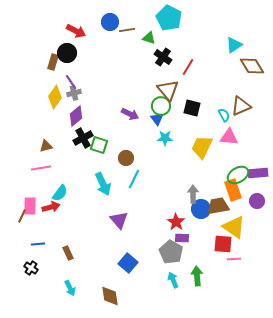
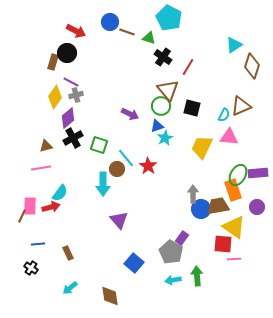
brown line at (127, 30): moved 2 px down; rotated 28 degrees clockwise
brown diamond at (252, 66): rotated 50 degrees clockwise
purple line at (71, 82): rotated 28 degrees counterclockwise
gray cross at (74, 93): moved 2 px right, 2 px down
cyan semicircle at (224, 115): rotated 56 degrees clockwise
purple diamond at (76, 116): moved 8 px left, 2 px down
blue triangle at (157, 119): moved 7 px down; rotated 48 degrees clockwise
black cross at (83, 138): moved 10 px left
cyan star at (165, 138): rotated 28 degrees counterclockwise
brown circle at (126, 158): moved 9 px left, 11 px down
green ellipse at (238, 175): rotated 30 degrees counterclockwise
cyan line at (134, 179): moved 8 px left, 21 px up; rotated 66 degrees counterclockwise
cyan arrow at (103, 184): rotated 25 degrees clockwise
purple circle at (257, 201): moved 6 px down
red star at (176, 222): moved 28 px left, 56 px up
purple rectangle at (182, 238): rotated 56 degrees counterclockwise
blue square at (128, 263): moved 6 px right
cyan arrow at (173, 280): rotated 77 degrees counterclockwise
cyan arrow at (70, 288): rotated 77 degrees clockwise
